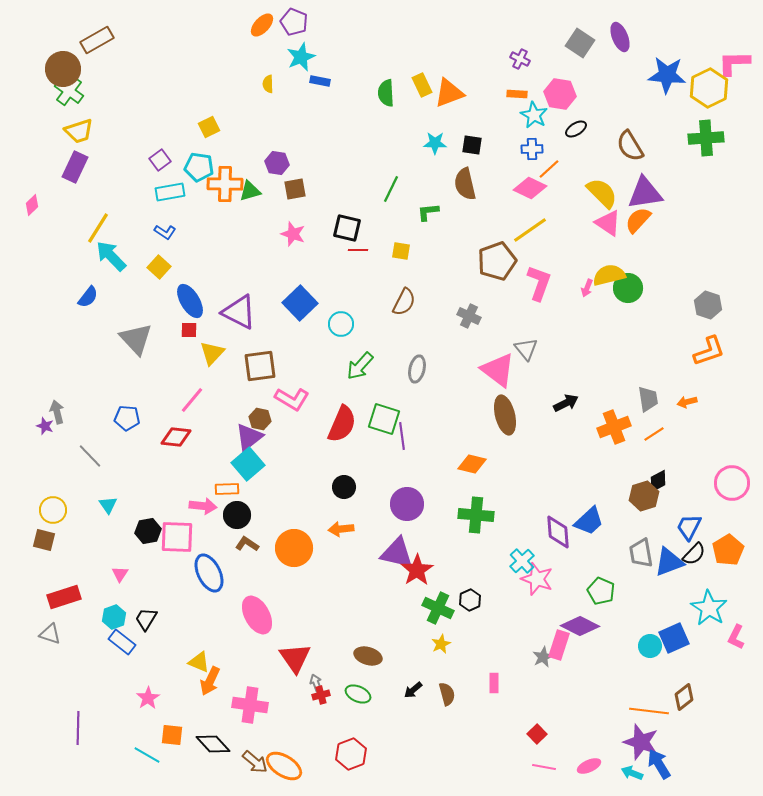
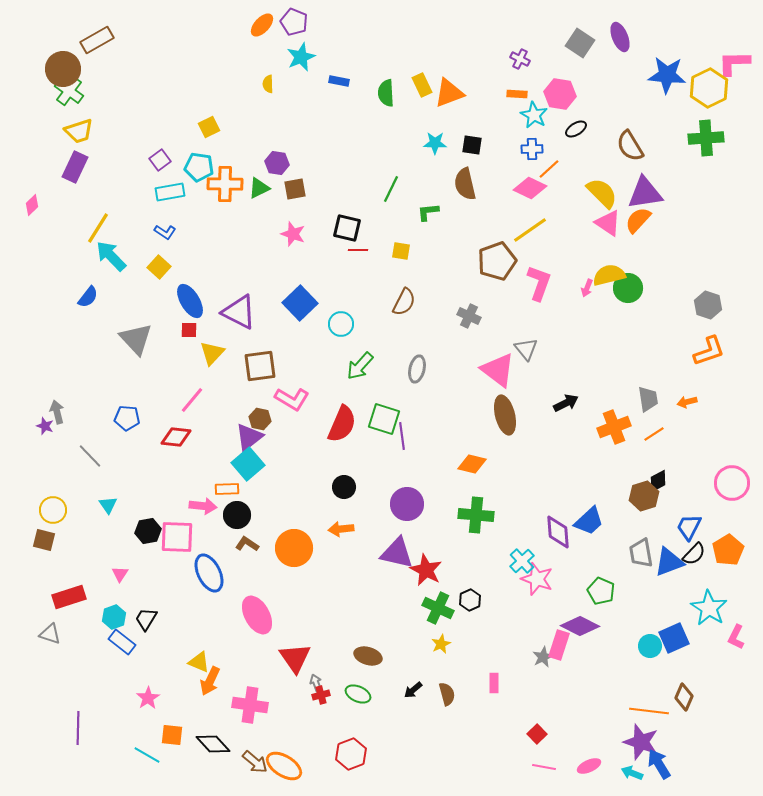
blue rectangle at (320, 81): moved 19 px right
green triangle at (250, 191): moved 9 px right, 3 px up; rotated 10 degrees counterclockwise
red star at (417, 570): moved 9 px right; rotated 12 degrees counterclockwise
red rectangle at (64, 597): moved 5 px right
brown diamond at (684, 697): rotated 28 degrees counterclockwise
